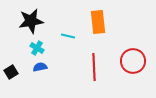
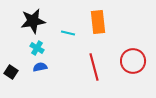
black star: moved 2 px right
cyan line: moved 3 px up
red line: rotated 12 degrees counterclockwise
black square: rotated 24 degrees counterclockwise
